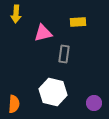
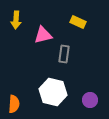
yellow arrow: moved 6 px down
yellow rectangle: rotated 28 degrees clockwise
pink triangle: moved 2 px down
purple circle: moved 4 px left, 3 px up
